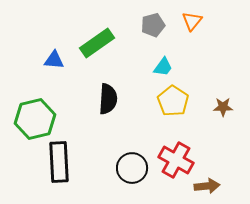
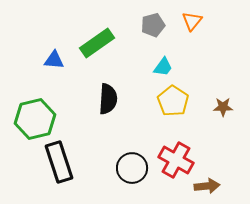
black rectangle: rotated 15 degrees counterclockwise
